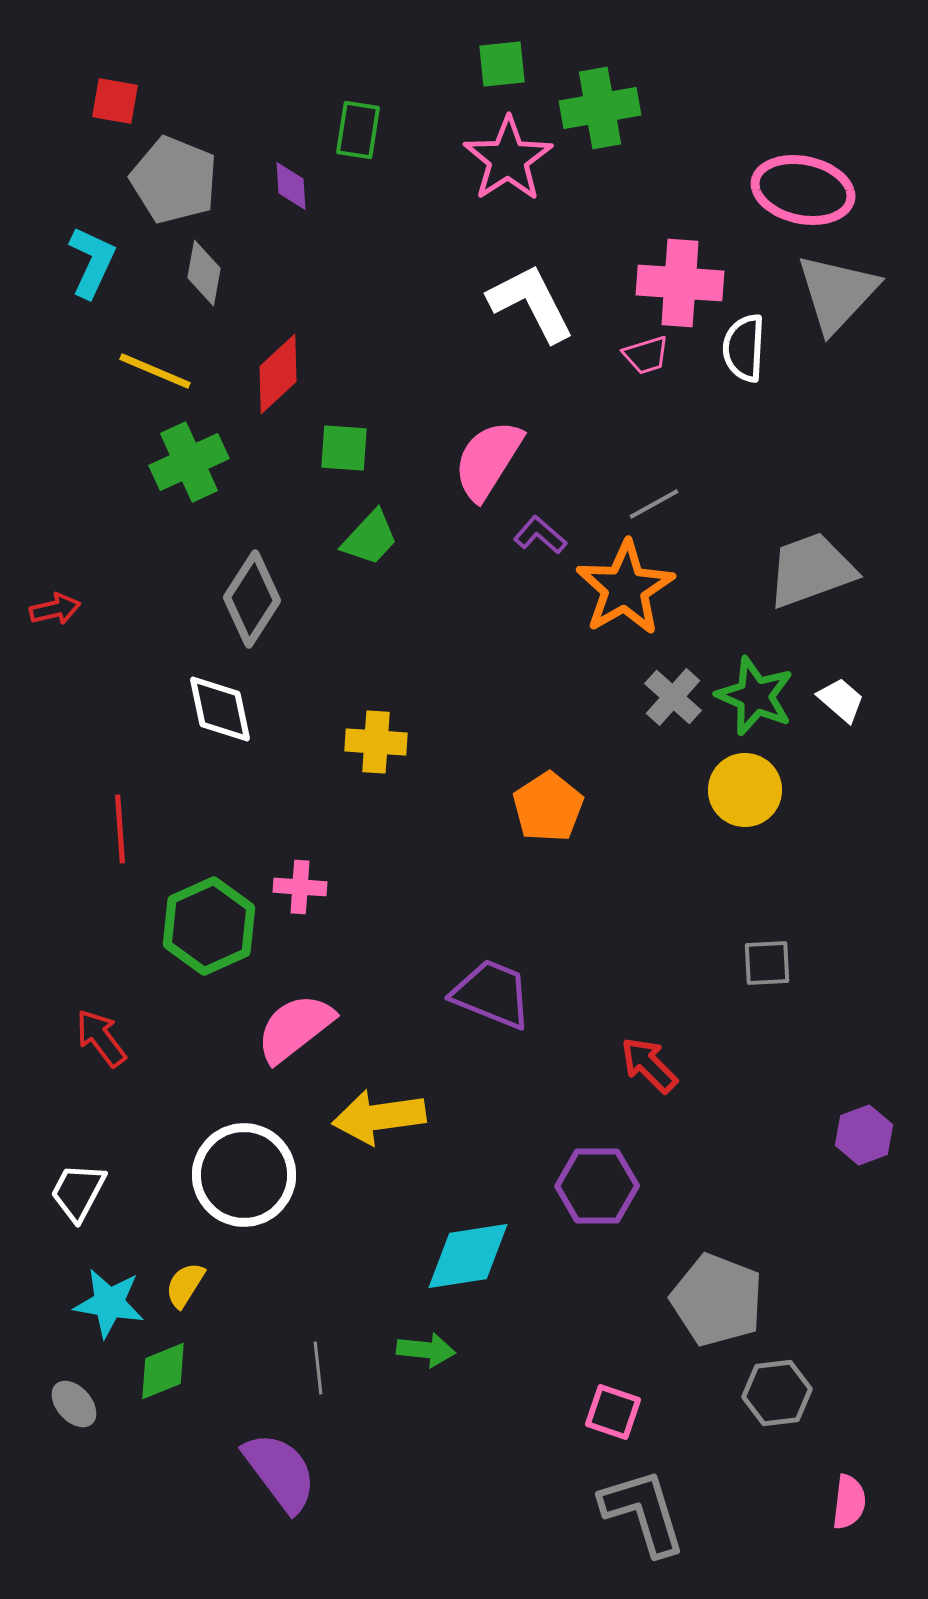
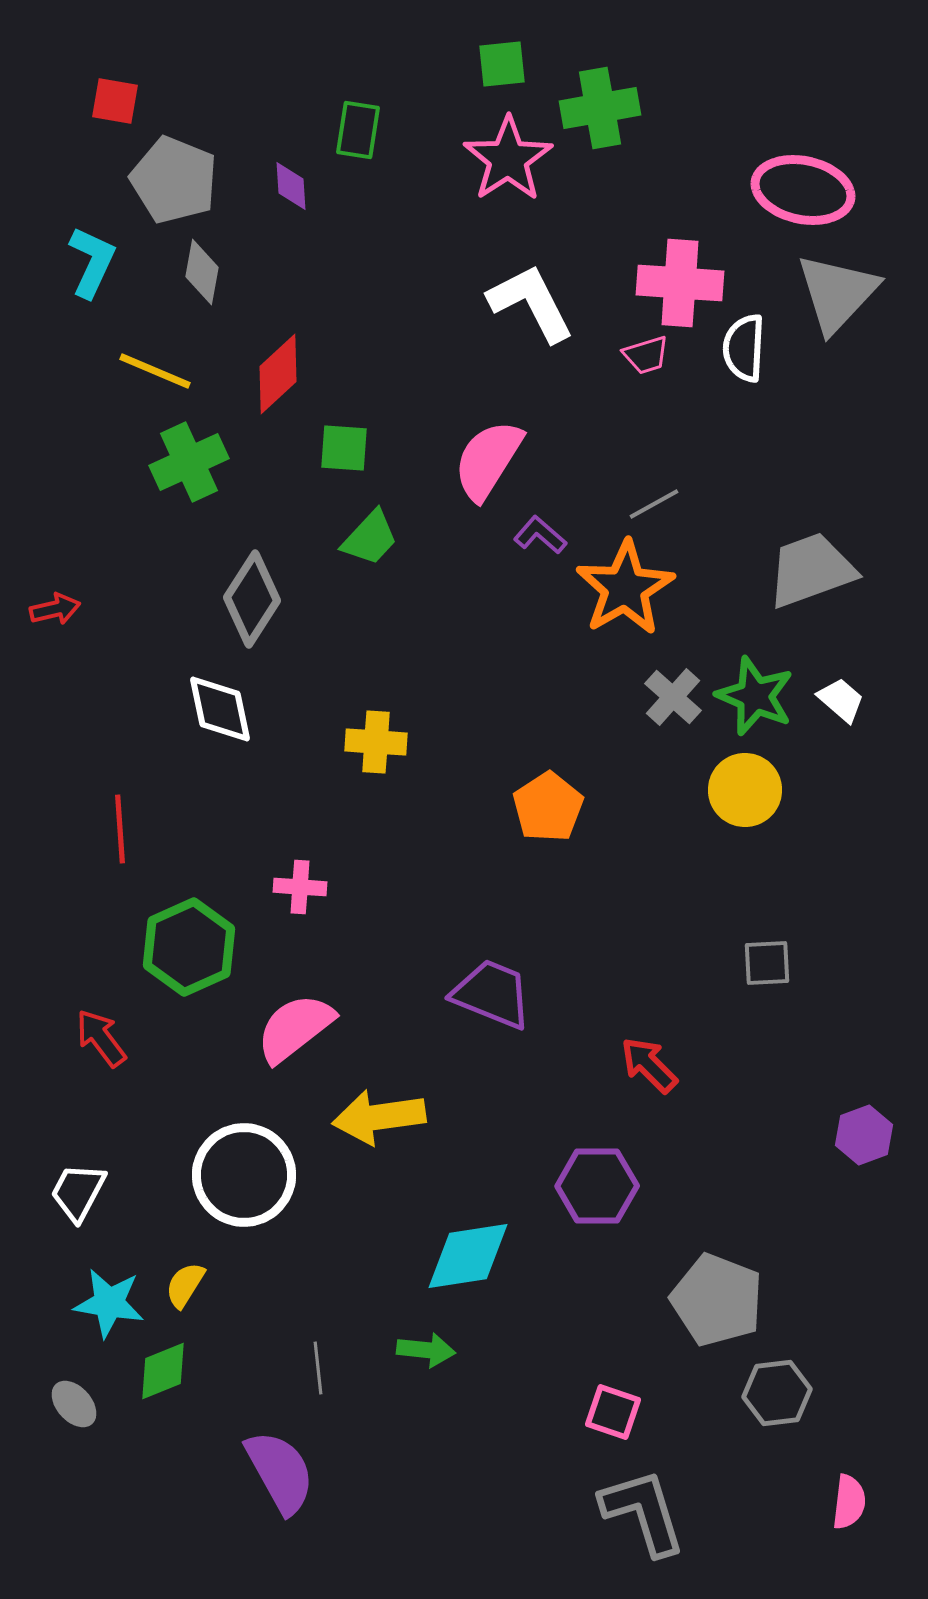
gray diamond at (204, 273): moved 2 px left, 1 px up
green hexagon at (209, 926): moved 20 px left, 21 px down
purple semicircle at (280, 1472): rotated 8 degrees clockwise
